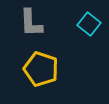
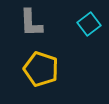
cyan square: rotated 15 degrees clockwise
